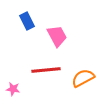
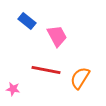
blue rectangle: rotated 24 degrees counterclockwise
red line: rotated 16 degrees clockwise
orange semicircle: moved 3 px left; rotated 30 degrees counterclockwise
